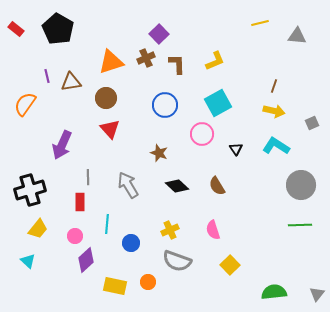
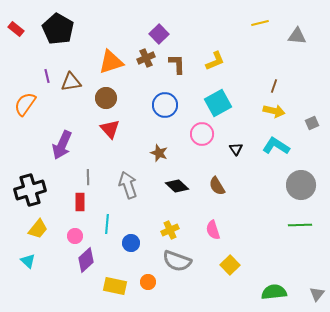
gray arrow at (128, 185): rotated 12 degrees clockwise
